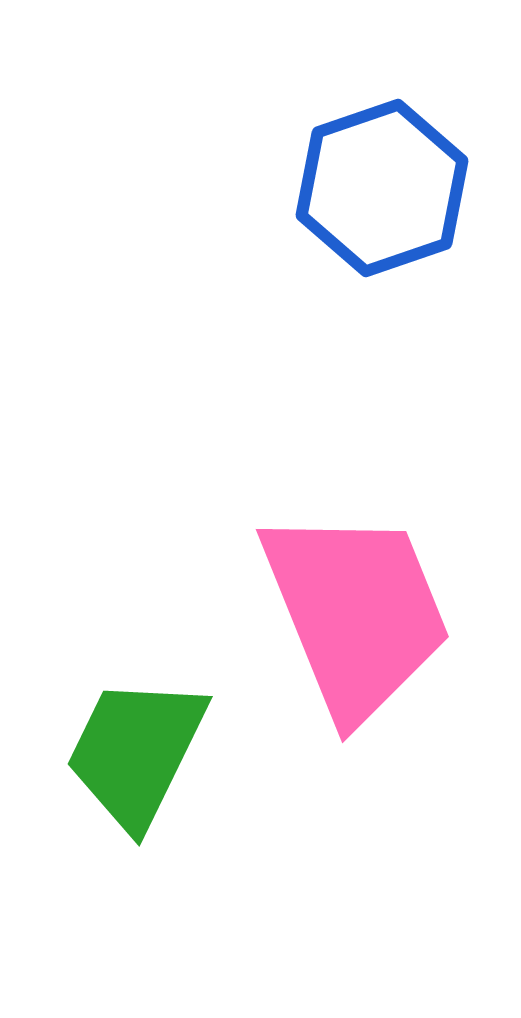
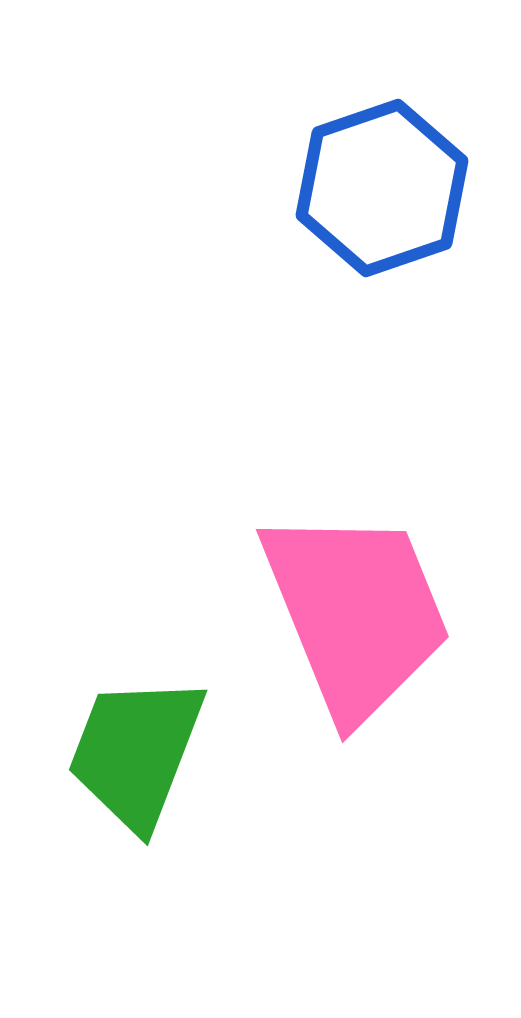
green trapezoid: rotated 5 degrees counterclockwise
